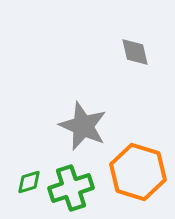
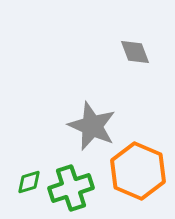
gray diamond: rotated 8 degrees counterclockwise
gray star: moved 9 px right
orange hexagon: moved 1 px up; rotated 6 degrees clockwise
